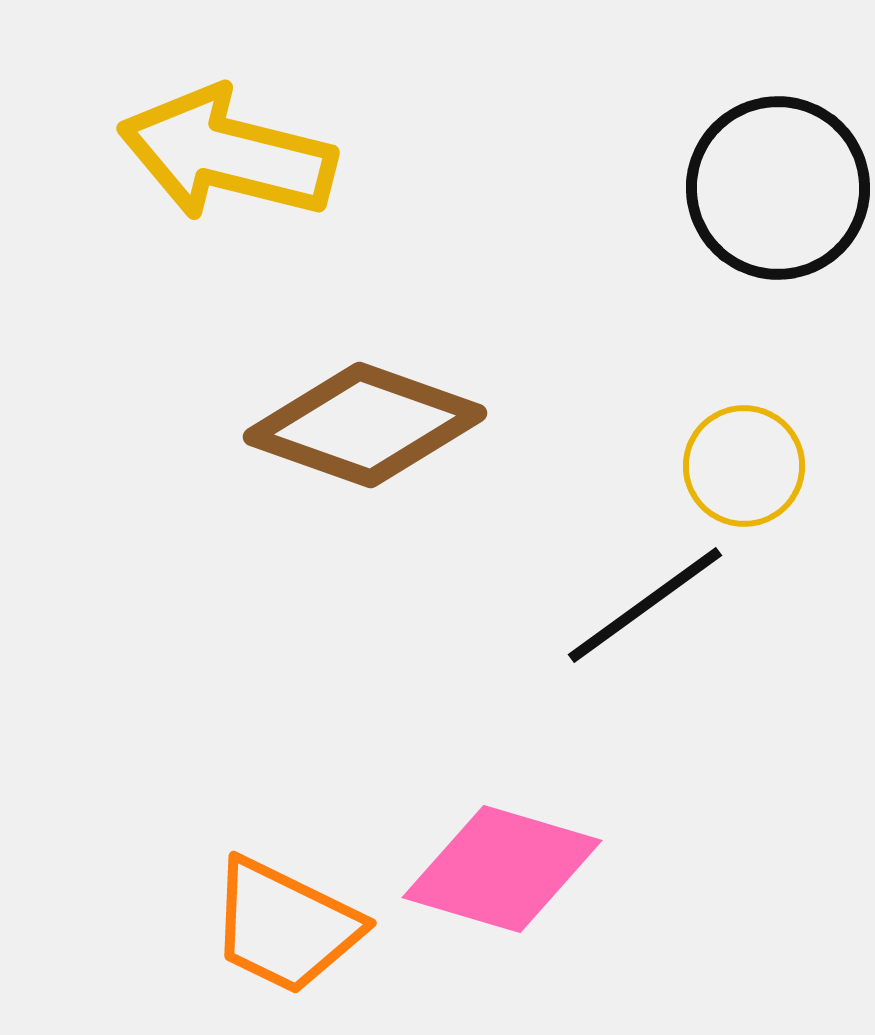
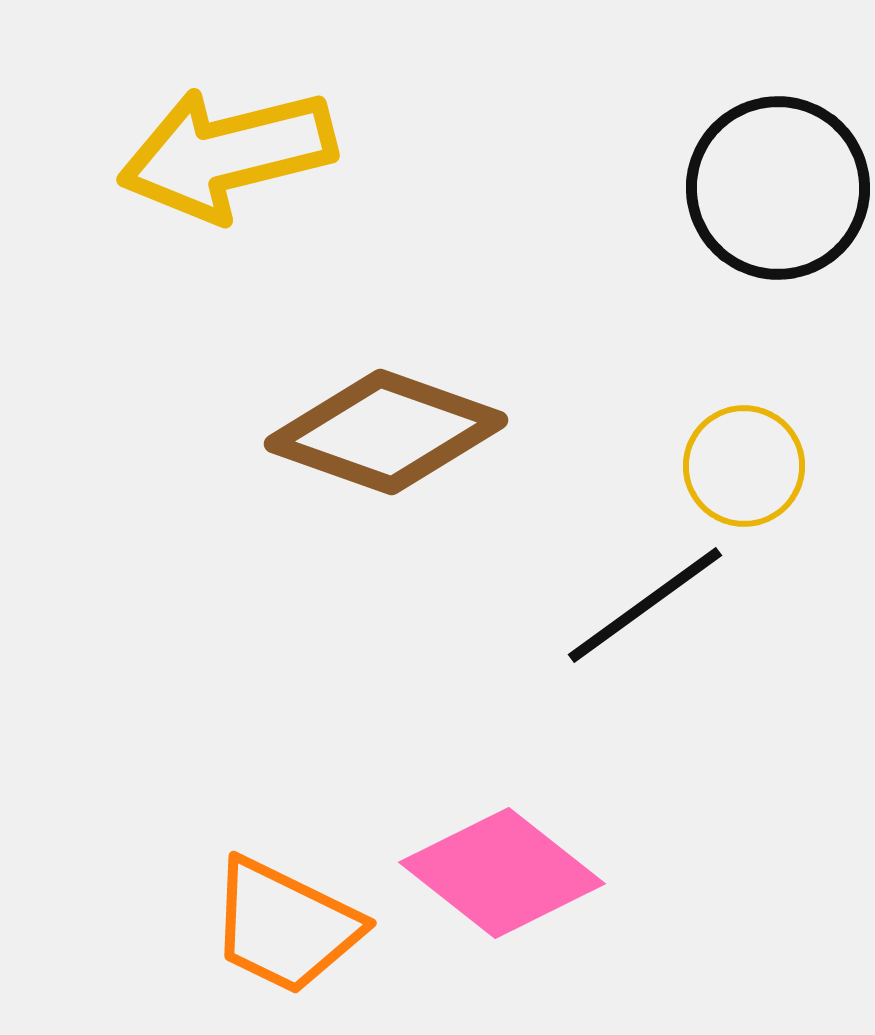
yellow arrow: rotated 28 degrees counterclockwise
brown diamond: moved 21 px right, 7 px down
pink diamond: moved 4 px down; rotated 22 degrees clockwise
